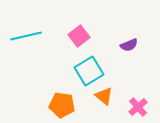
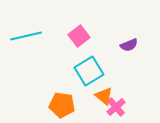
pink cross: moved 22 px left
